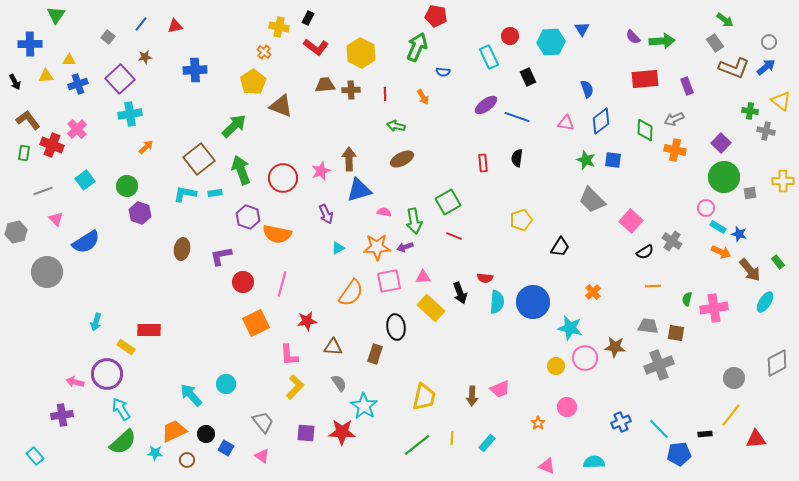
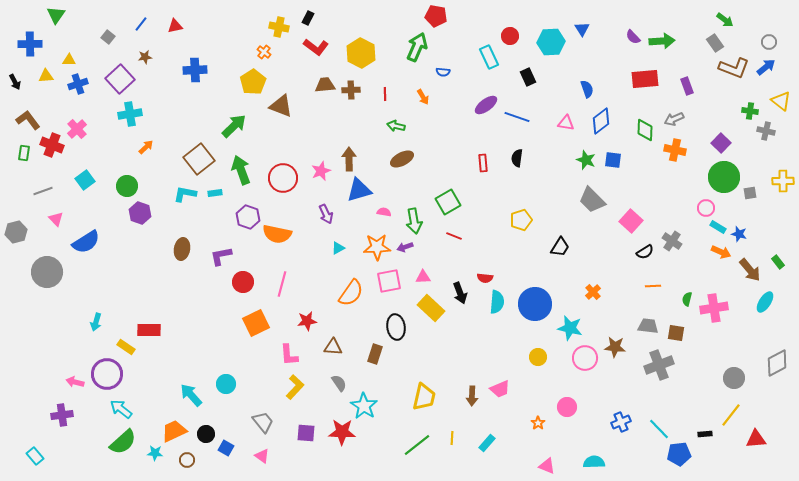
blue circle at (533, 302): moved 2 px right, 2 px down
yellow circle at (556, 366): moved 18 px left, 9 px up
cyan arrow at (121, 409): rotated 20 degrees counterclockwise
